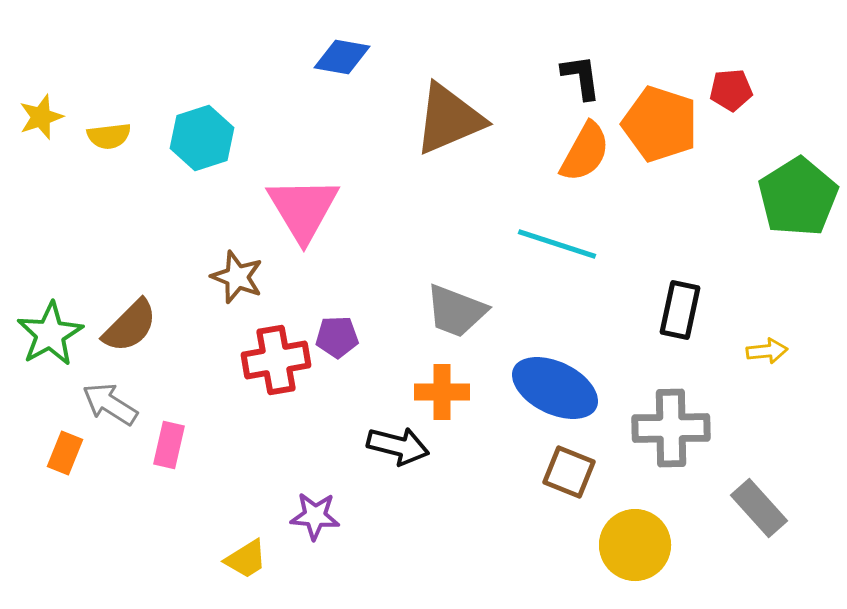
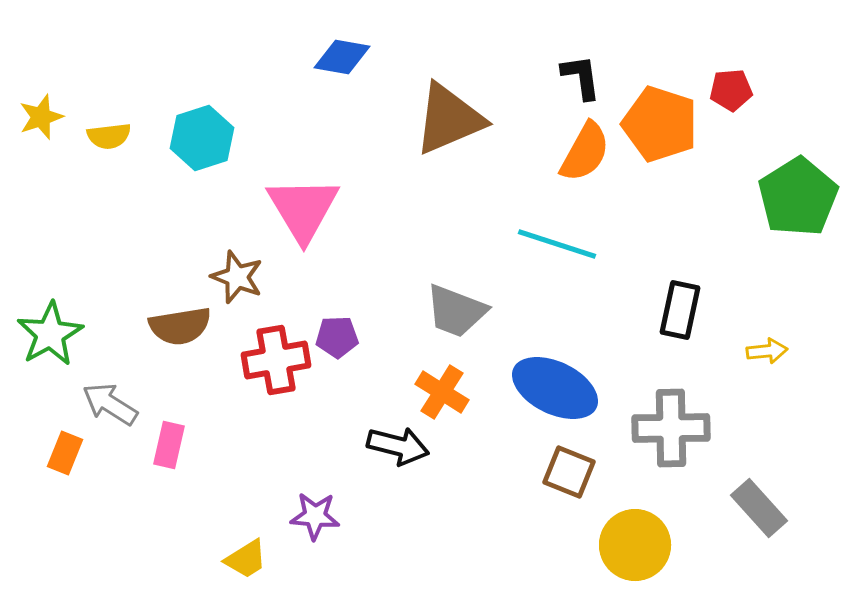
brown semicircle: moved 50 px right; rotated 36 degrees clockwise
orange cross: rotated 32 degrees clockwise
